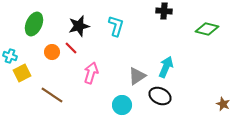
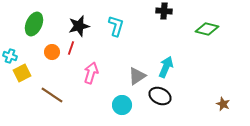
red line: rotated 64 degrees clockwise
